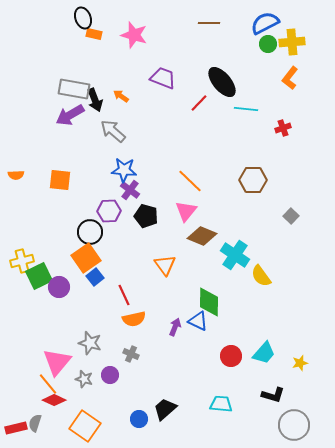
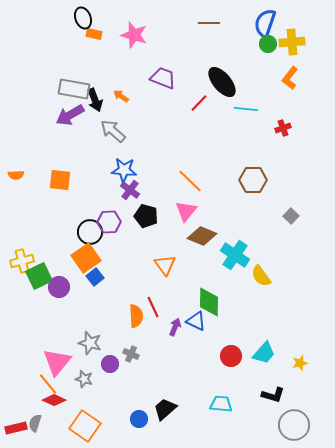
blue semicircle at (265, 23): rotated 44 degrees counterclockwise
purple hexagon at (109, 211): moved 11 px down
red line at (124, 295): moved 29 px right, 12 px down
orange semicircle at (134, 319): moved 2 px right, 3 px up; rotated 80 degrees counterclockwise
blue triangle at (198, 321): moved 2 px left
purple circle at (110, 375): moved 11 px up
